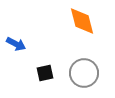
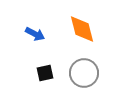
orange diamond: moved 8 px down
blue arrow: moved 19 px right, 10 px up
